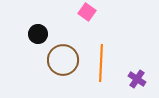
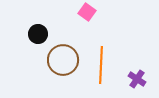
orange line: moved 2 px down
